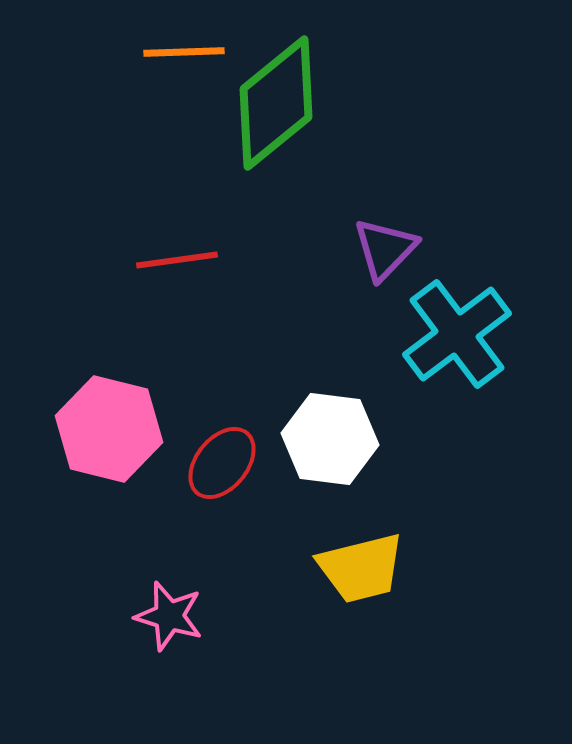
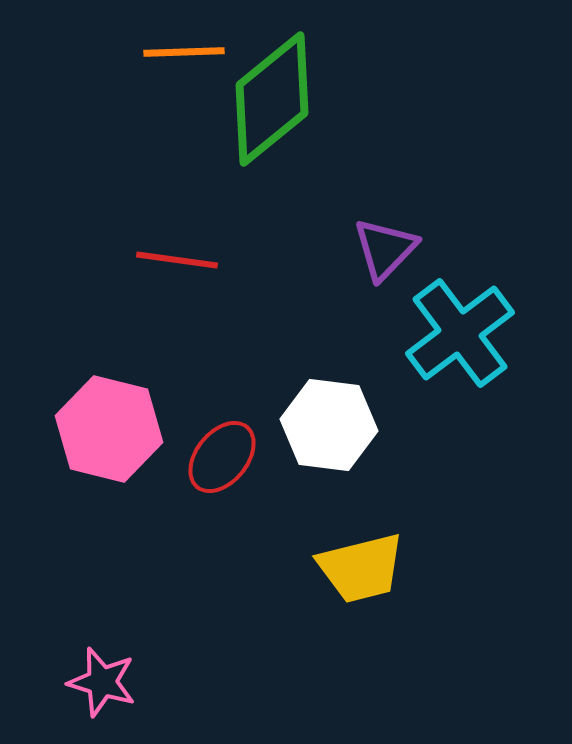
green diamond: moved 4 px left, 4 px up
red line: rotated 16 degrees clockwise
cyan cross: moved 3 px right, 1 px up
white hexagon: moved 1 px left, 14 px up
red ellipse: moved 6 px up
pink star: moved 67 px left, 66 px down
